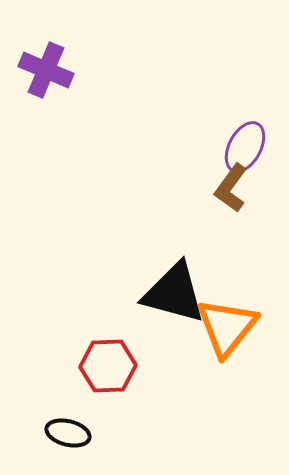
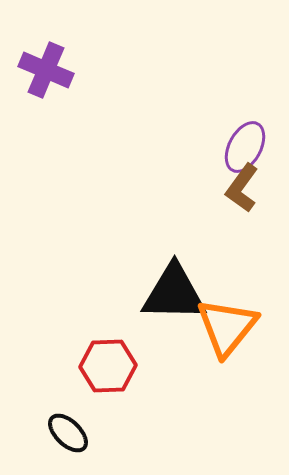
brown L-shape: moved 11 px right
black triangle: rotated 14 degrees counterclockwise
black ellipse: rotated 30 degrees clockwise
